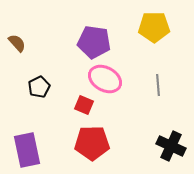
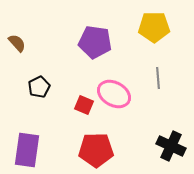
purple pentagon: moved 1 px right
pink ellipse: moved 9 px right, 15 px down
gray line: moved 7 px up
red pentagon: moved 4 px right, 7 px down
purple rectangle: rotated 20 degrees clockwise
